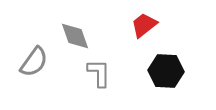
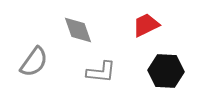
red trapezoid: moved 2 px right; rotated 12 degrees clockwise
gray diamond: moved 3 px right, 6 px up
gray L-shape: moved 2 px right, 1 px up; rotated 96 degrees clockwise
